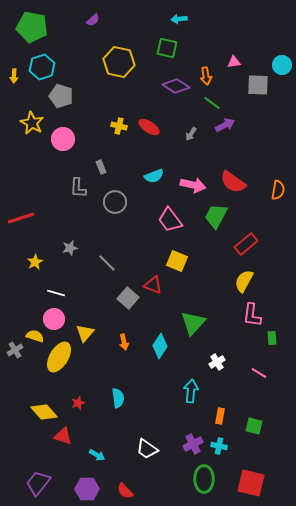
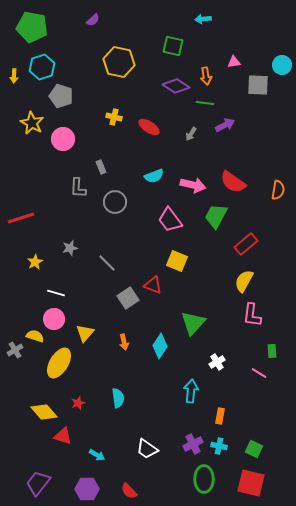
cyan arrow at (179, 19): moved 24 px right
green square at (167, 48): moved 6 px right, 2 px up
green line at (212, 103): moved 7 px left; rotated 30 degrees counterclockwise
yellow cross at (119, 126): moved 5 px left, 9 px up
gray square at (128, 298): rotated 15 degrees clockwise
green rectangle at (272, 338): moved 13 px down
yellow ellipse at (59, 357): moved 6 px down
green square at (254, 426): moved 23 px down; rotated 12 degrees clockwise
red semicircle at (125, 491): moved 4 px right
